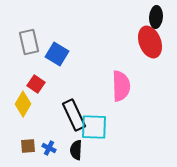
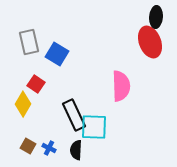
brown square: rotated 35 degrees clockwise
